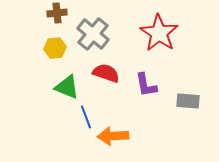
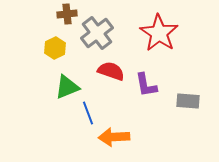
brown cross: moved 10 px right, 1 px down
gray cross: moved 4 px right, 1 px up; rotated 12 degrees clockwise
yellow hexagon: rotated 20 degrees counterclockwise
red semicircle: moved 5 px right, 2 px up
green triangle: rotated 44 degrees counterclockwise
blue line: moved 2 px right, 4 px up
orange arrow: moved 1 px right, 1 px down
